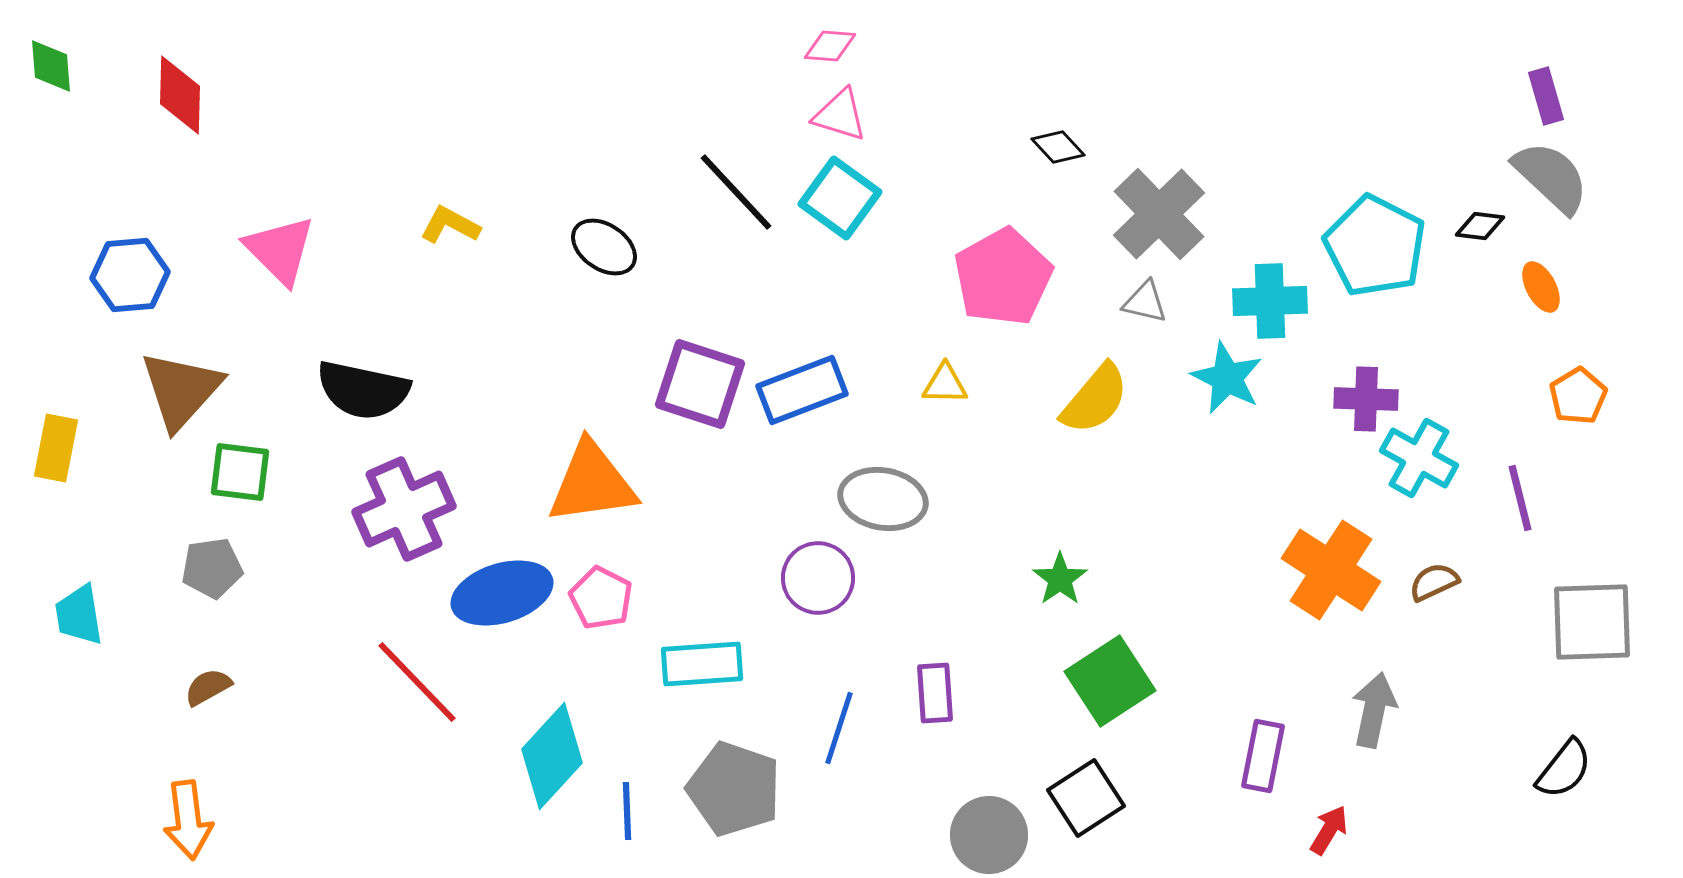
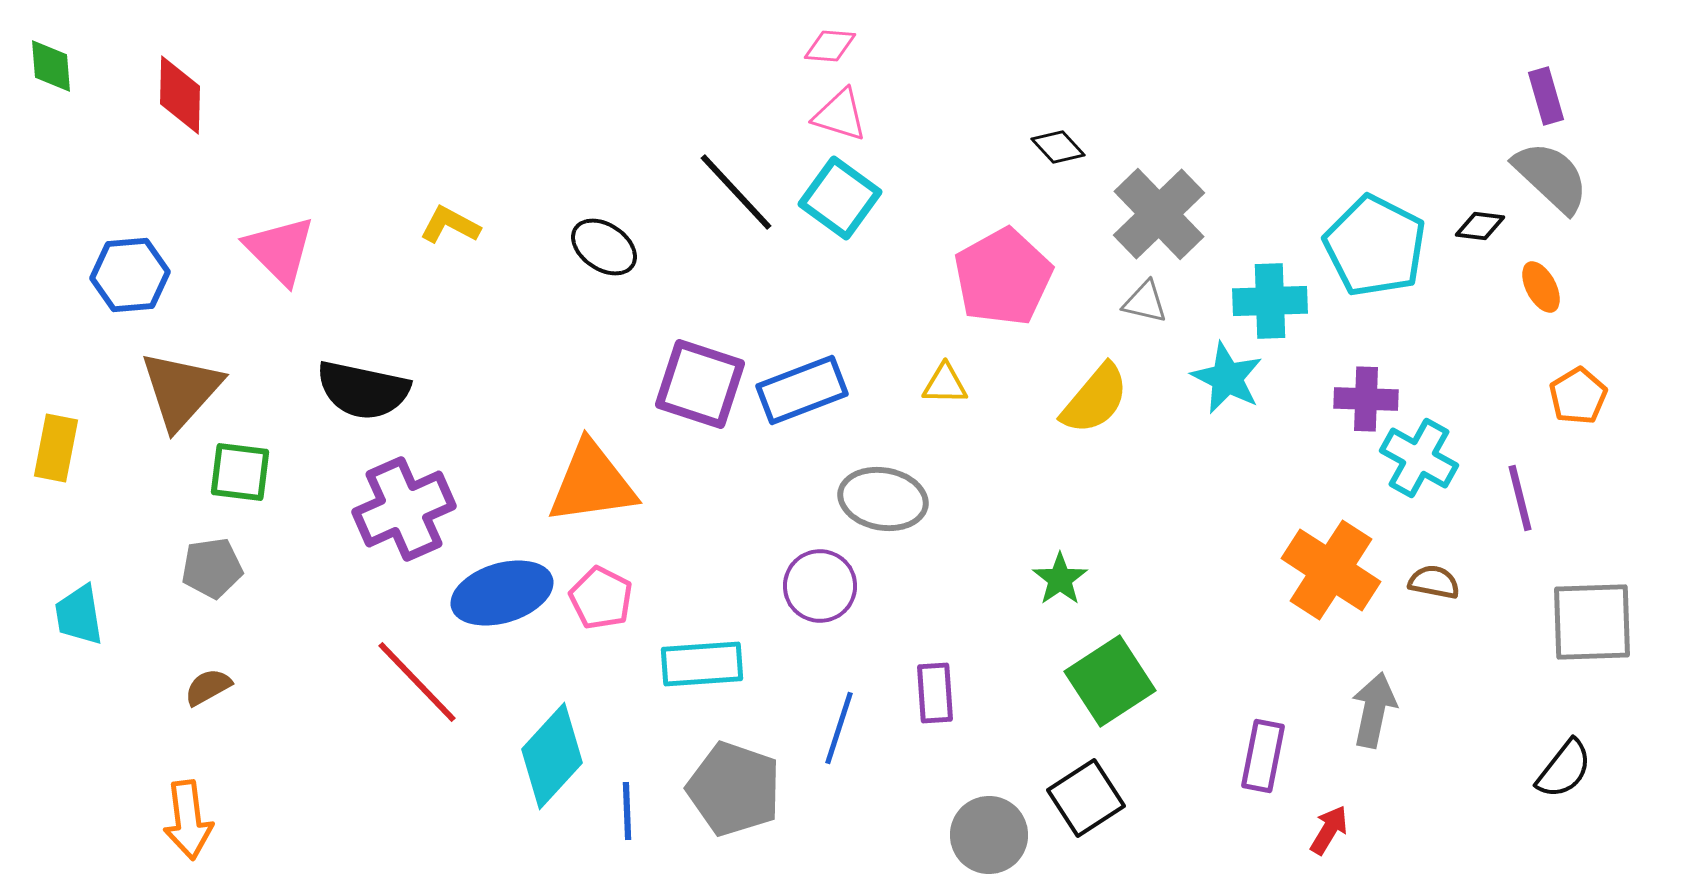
purple circle at (818, 578): moved 2 px right, 8 px down
brown semicircle at (1434, 582): rotated 36 degrees clockwise
